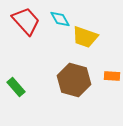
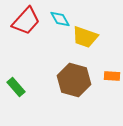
red trapezoid: rotated 84 degrees clockwise
